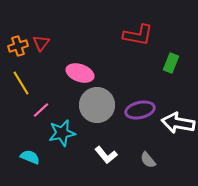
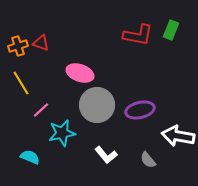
red triangle: rotated 48 degrees counterclockwise
green rectangle: moved 33 px up
white arrow: moved 13 px down
